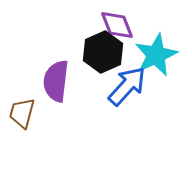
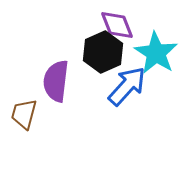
cyan star: moved 2 px up; rotated 15 degrees counterclockwise
brown trapezoid: moved 2 px right, 1 px down
